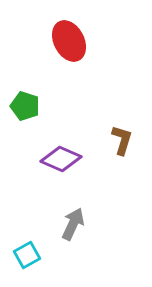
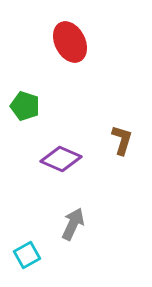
red ellipse: moved 1 px right, 1 px down
